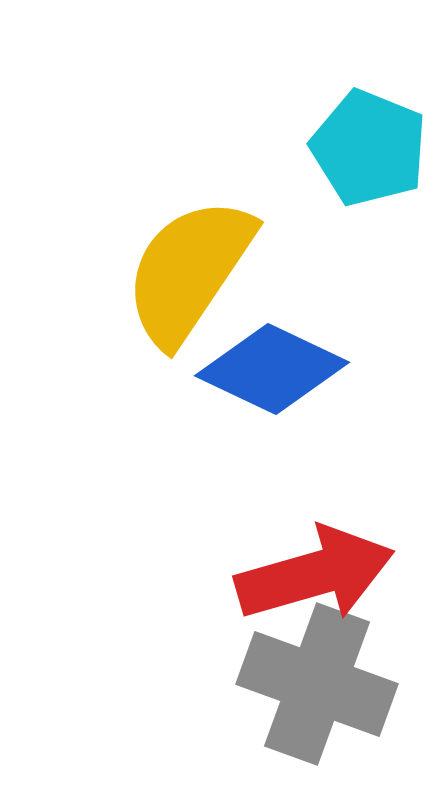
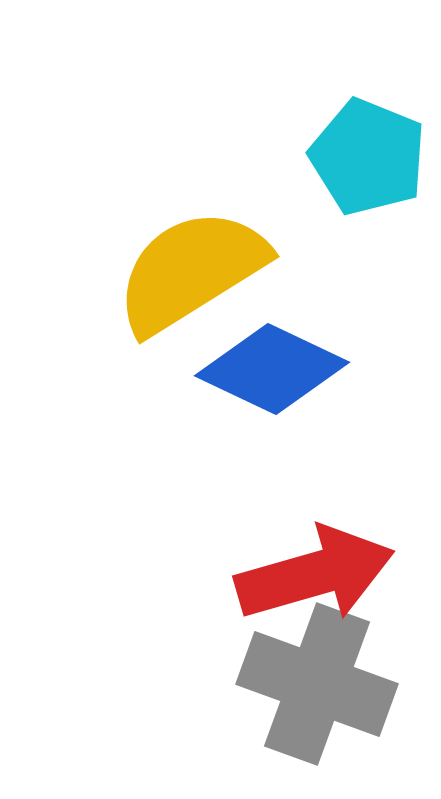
cyan pentagon: moved 1 px left, 9 px down
yellow semicircle: moved 2 px right; rotated 24 degrees clockwise
